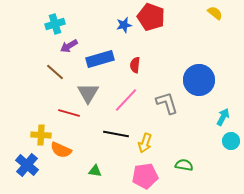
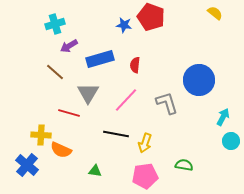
blue star: rotated 21 degrees clockwise
